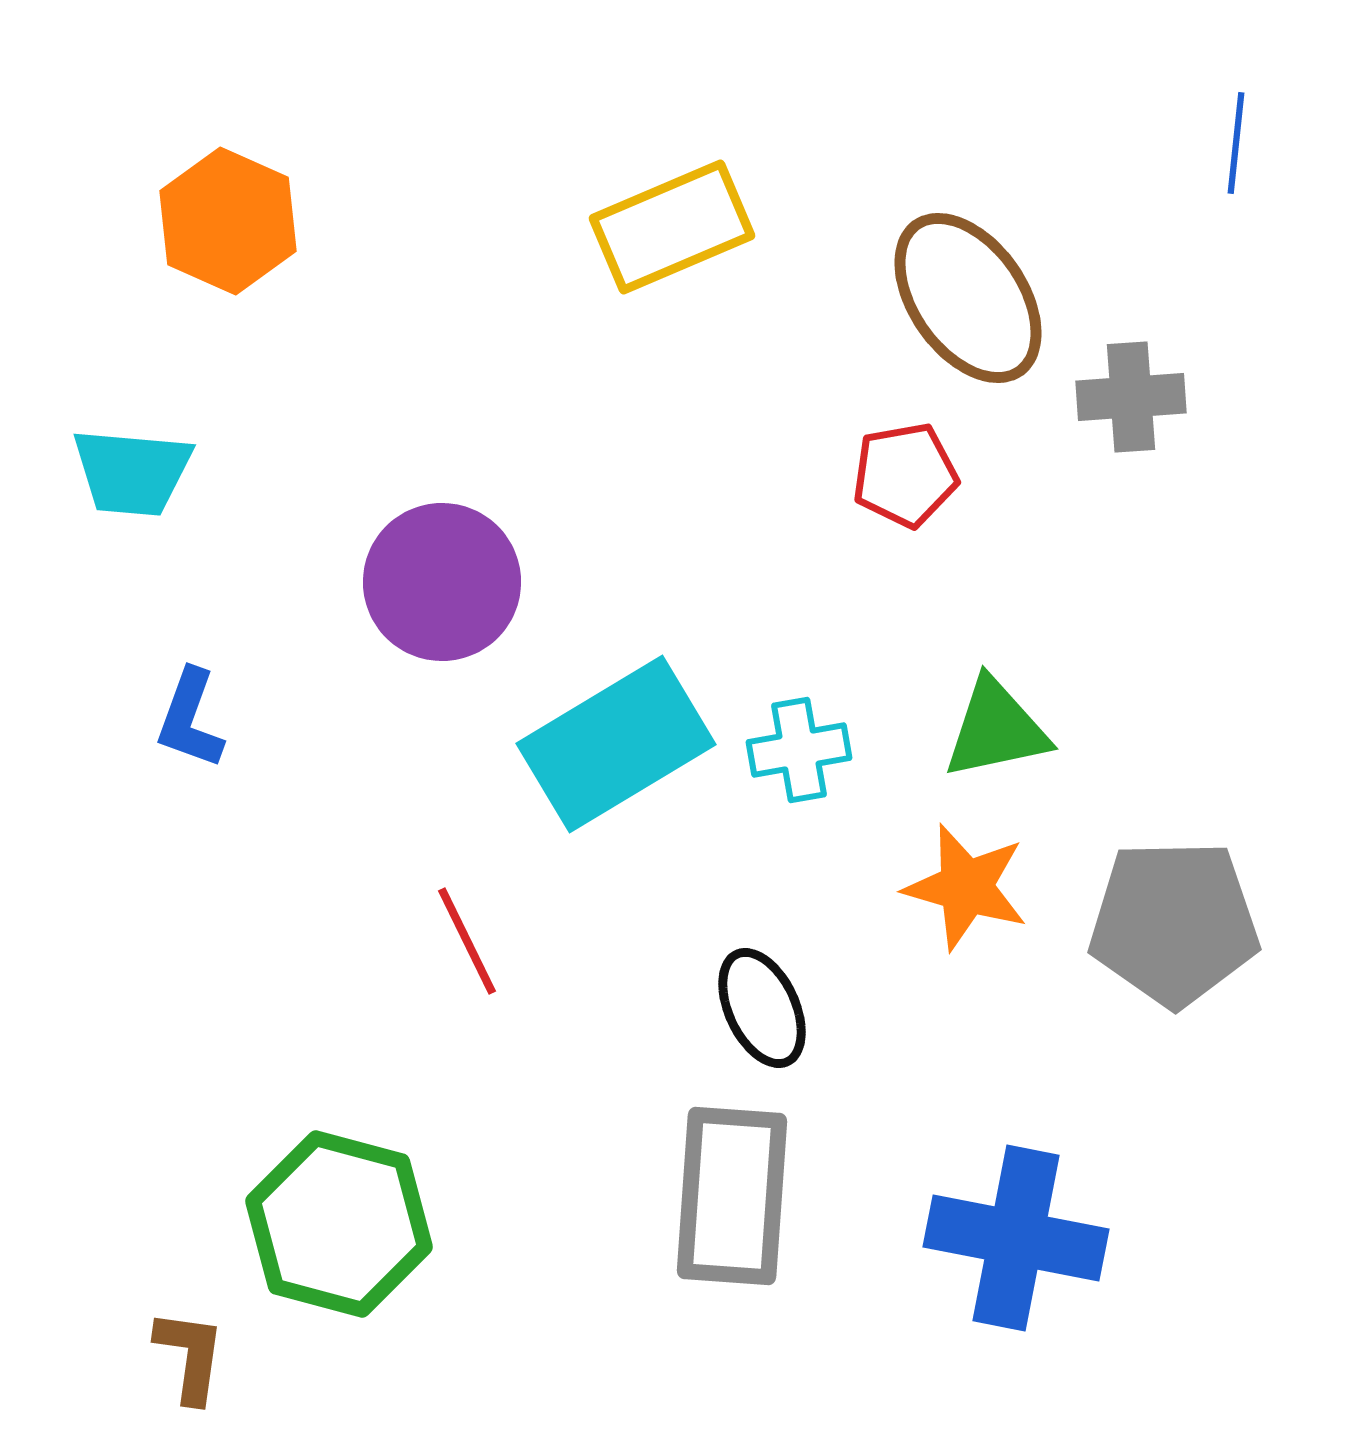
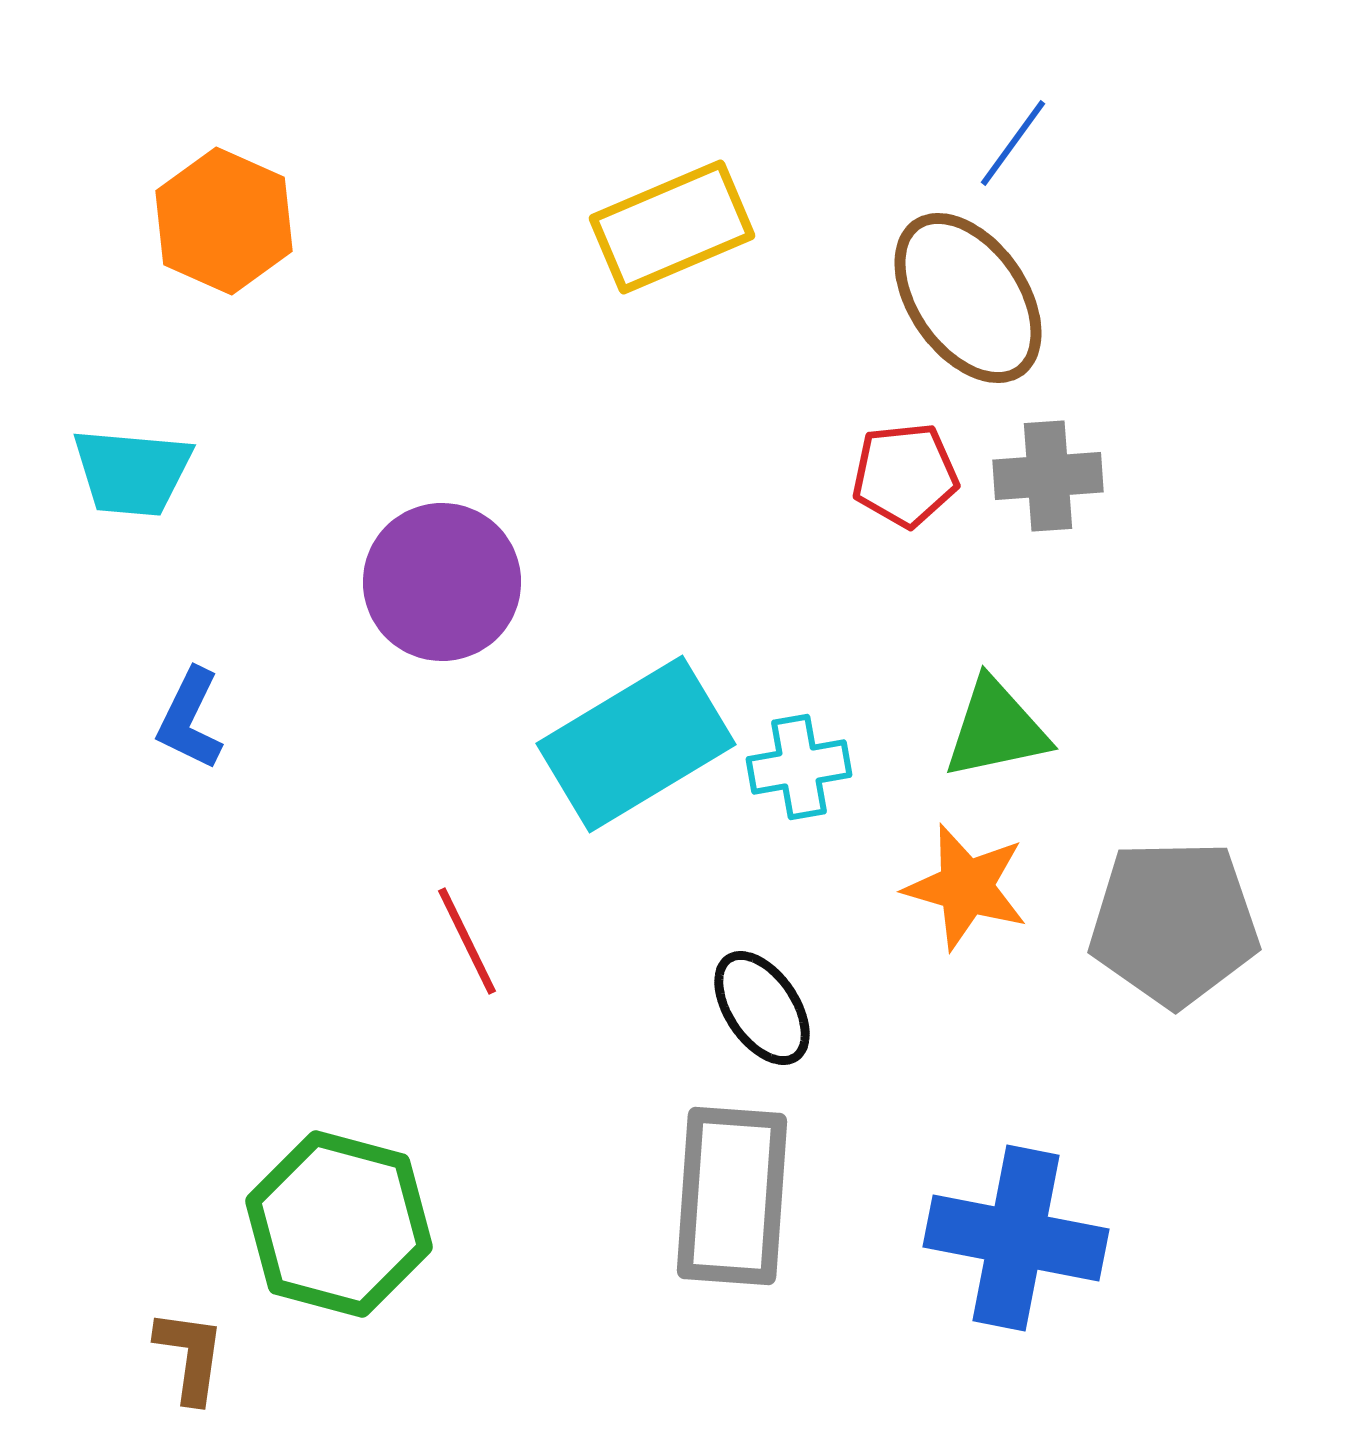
blue line: moved 223 px left; rotated 30 degrees clockwise
orange hexagon: moved 4 px left
gray cross: moved 83 px left, 79 px down
red pentagon: rotated 4 degrees clockwise
blue L-shape: rotated 6 degrees clockwise
cyan rectangle: moved 20 px right
cyan cross: moved 17 px down
black ellipse: rotated 9 degrees counterclockwise
